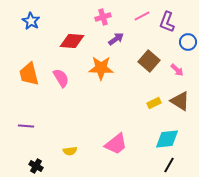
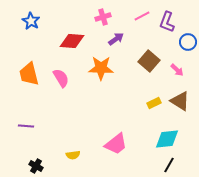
yellow semicircle: moved 3 px right, 4 px down
